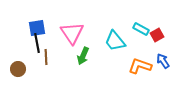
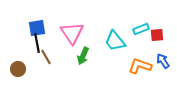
cyan rectangle: rotated 49 degrees counterclockwise
red square: rotated 24 degrees clockwise
brown line: rotated 28 degrees counterclockwise
